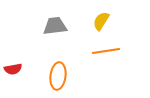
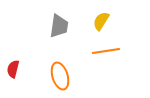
gray trapezoid: moved 4 px right; rotated 105 degrees clockwise
red semicircle: rotated 114 degrees clockwise
orange ellipse: moved 2 px right; rotated 24 degrees counterclockwise
